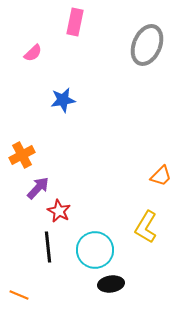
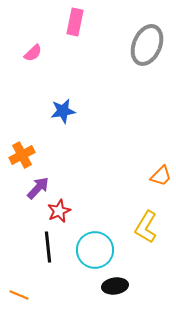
blue star: moved 11 px down
red star: rotated 20 degrees clockwise
black ellipse: moved 4 px right, 2 px down
